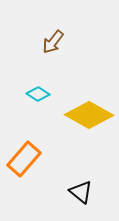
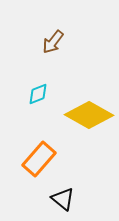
cyan diamond: rotated 55 degrees counterclockwise
orange rectangle: moved 15 px right
black triangle: moved 18 px left, 7 px down
